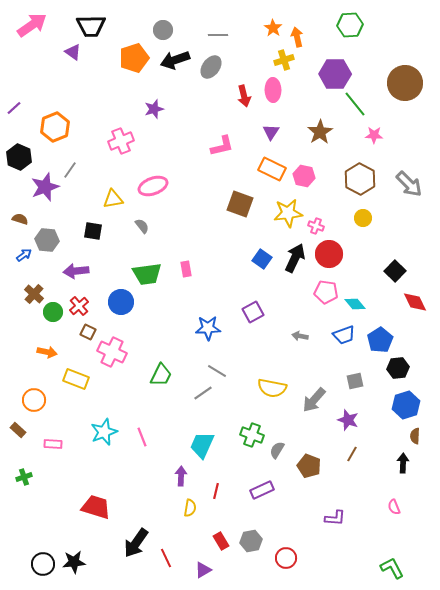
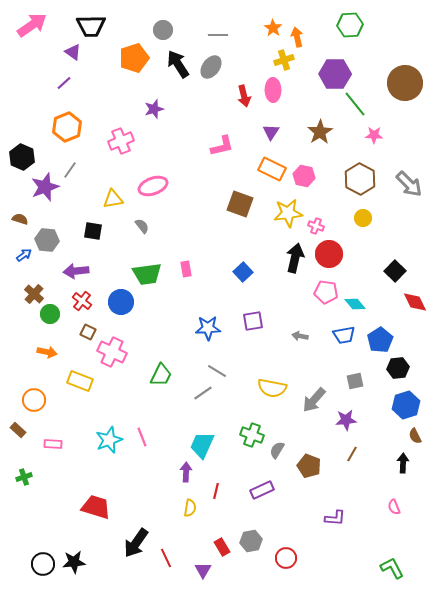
black arrow at (175, 60): moved 3 px right, 4 px down; rotated 76 degrees clockwise
purple line at (14, 108): moved 50 px right, 25 px up
orange hexagon at (55, 127): moved 12 px right
black hexagon at (19, 157): moved 3 px right
black arrow at (295, 258): rotated 12 degrees counterclockwise
blue square at (262, 259): moved 19 px left, 13 px down; rotated 12 degrees clockwise
red cross at (79, 306): moved 3 px right, 5 px up; rotated 12 degrees counterclockwise
green circle at (53, 312): moved 3 px left, 2 px down
purple square at (253, 312): moved 9 px down; rotated 20 degrees clockwise
blue trapezoid at (344, 335): rotated 10 degrees clockwise
yellow rectangle at (76, 379): moved 4 px right, 2 px down
purple star at (348, 420): moved 2 px left; rotated 25 degrees counterclockwise
cyan star at (104, 432): moved 5 px right, 8 px down
brown semicircle at (415, 436): rotated 28 degrees counterclockwise
purple arrow at (181, 476): moved 5 px right, 4 px up
red rectangle at (221, 541): moved 1 px right, 6 px down
purple triangle at (203, 570): rotated 30 degrees counterclockwise
